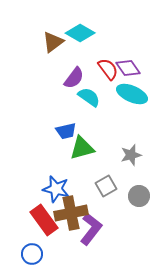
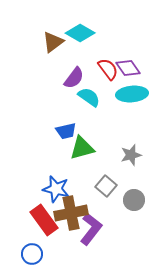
cyan ellipse: rotated 28 degrees counterclockwise
gray square: rotated 20 degrees counterclockwise
gray circle: moved 5 px left, 4 px down
